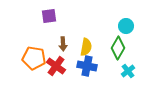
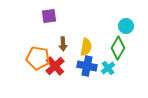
orange pentagon: moved 4 px right
red cross: moved 1 px left; rotated 12 degrees clockwise
cyan cross: moved 20 px left, 3 px up
